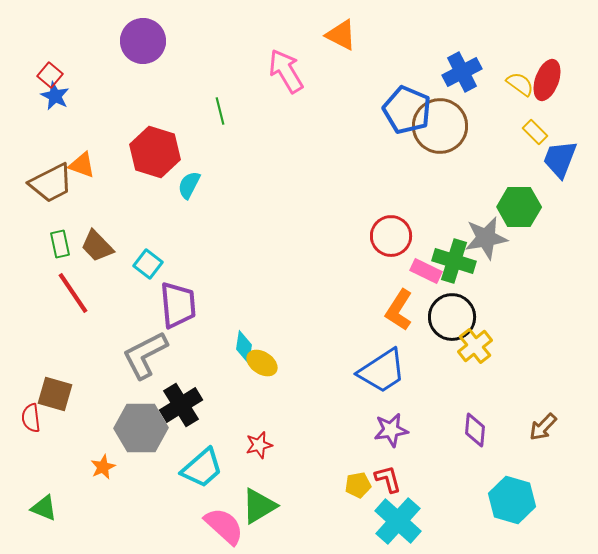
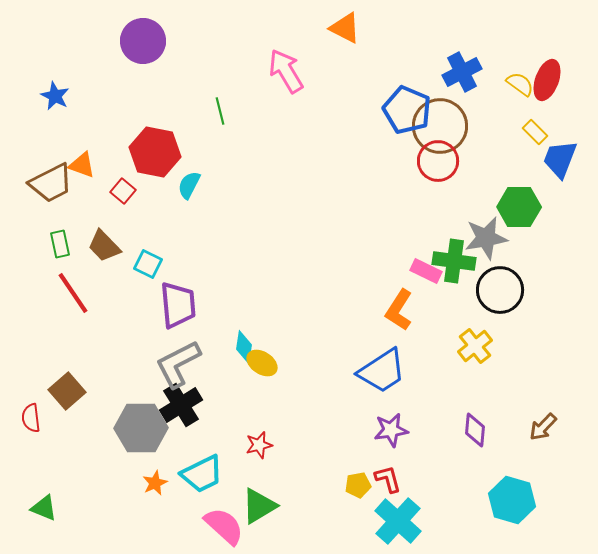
orange triangle at (341, 35): moved 4 px right, 7 px up
red square at (50, 75): moved 73 px right, 116 px down
red hexagon at (155, 152): rotated 6 degrees counterclockwise
red circle at (391, 236): moved 47 px right, 75 px up
brown trapezoid at (97, 246): moved 7 px right
green cross at (454, 261): rotated 9 degrees counterclockwise
cyan square at (148, 264): rotated 12 degrees counterclockwise
black circle at (452, 317): moved 48 px right, 27 px up
gray L-shape at (145, 355): moved 33 px right, 9 px down
brown square at (55, 394): moved 12 px right, 3 px up; rotated 33 degrees clockwise
orange star at (103, 467): moved 52 px right, 16 px down
cyan trapezoid at (202, 468): moved 6 px down; rotated 15 degrees clockwise
